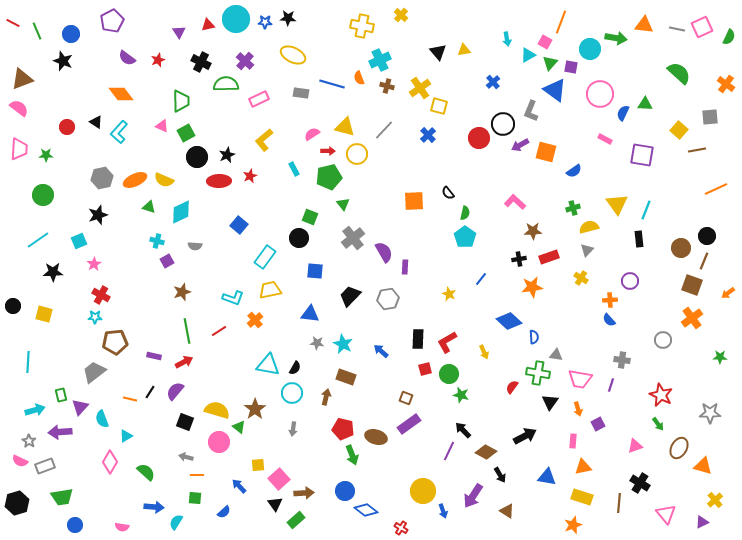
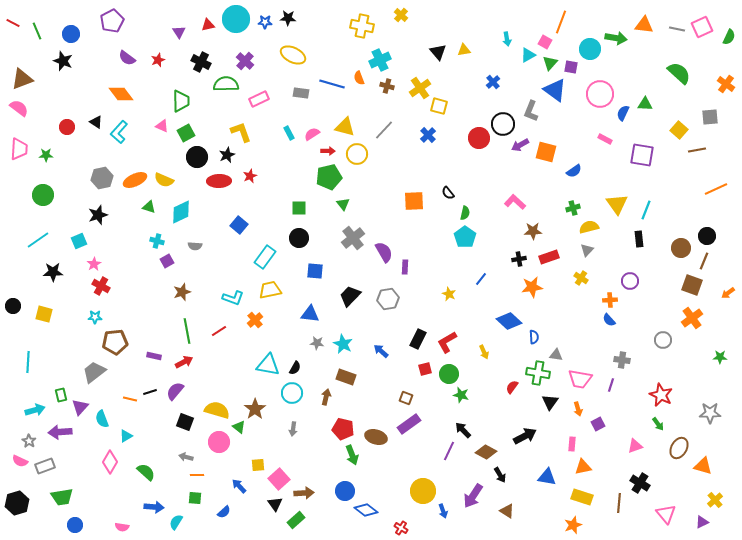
yellow L-shape at (264, 140): moved 23 px left, 8 px up; rotated 110 degrees clockwise
cyan rectangle at (294, 169): moved 5 px left, 36 px up
green square at (310, 217): moved 11 px left, 9 px up; rotated 21 degrees counterclockwise
red cross at (101, 295): moved 9 px up
black rectangle at (418, 339): rotated 24 degrees clockwise
black line at (150, 392): rotated 40 degrees clockwise
pink rectangle at (573, 441): moved 1 px left, 3 px down
